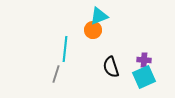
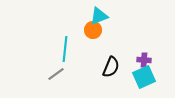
black semicircle: rotated 140 degrees counterclockwise
gray line: rotated 36 degrees clockwise
